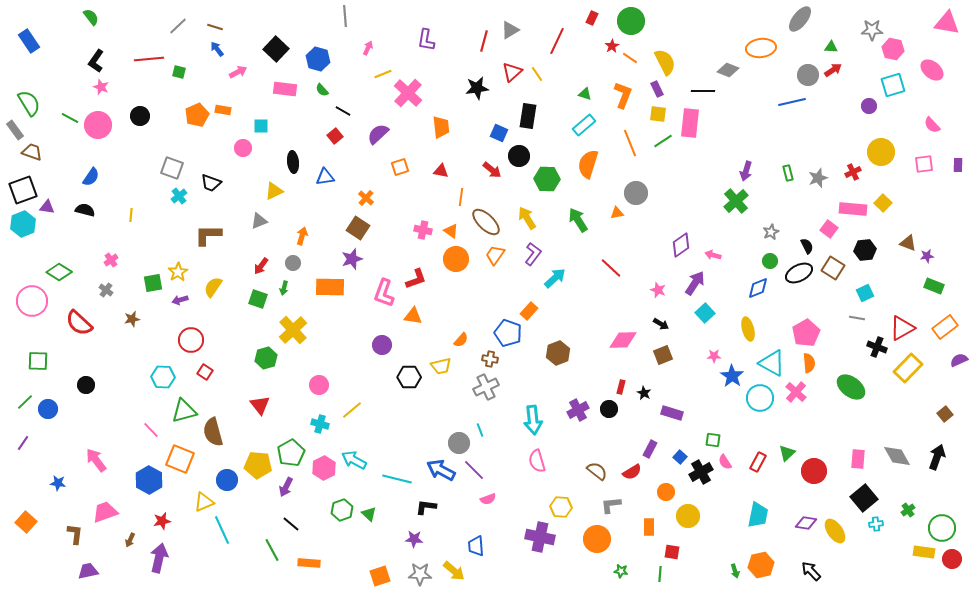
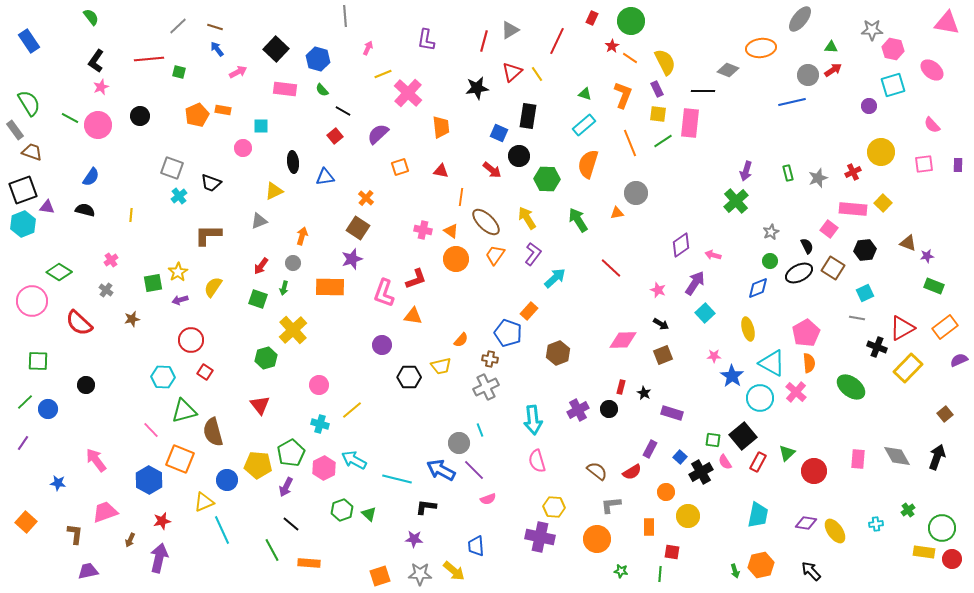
pink star at (101, 87): rotated 28 degrees clockwise
black square at (864, 498): moved 121 px left, 62 px up
yellow hexagon at (561, 507): moved 7 px left
